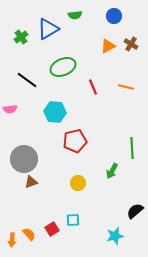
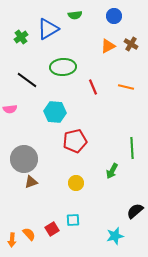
green ellipse: rotated 20 degrees clockwise
yellow circle: moved 2 px left
